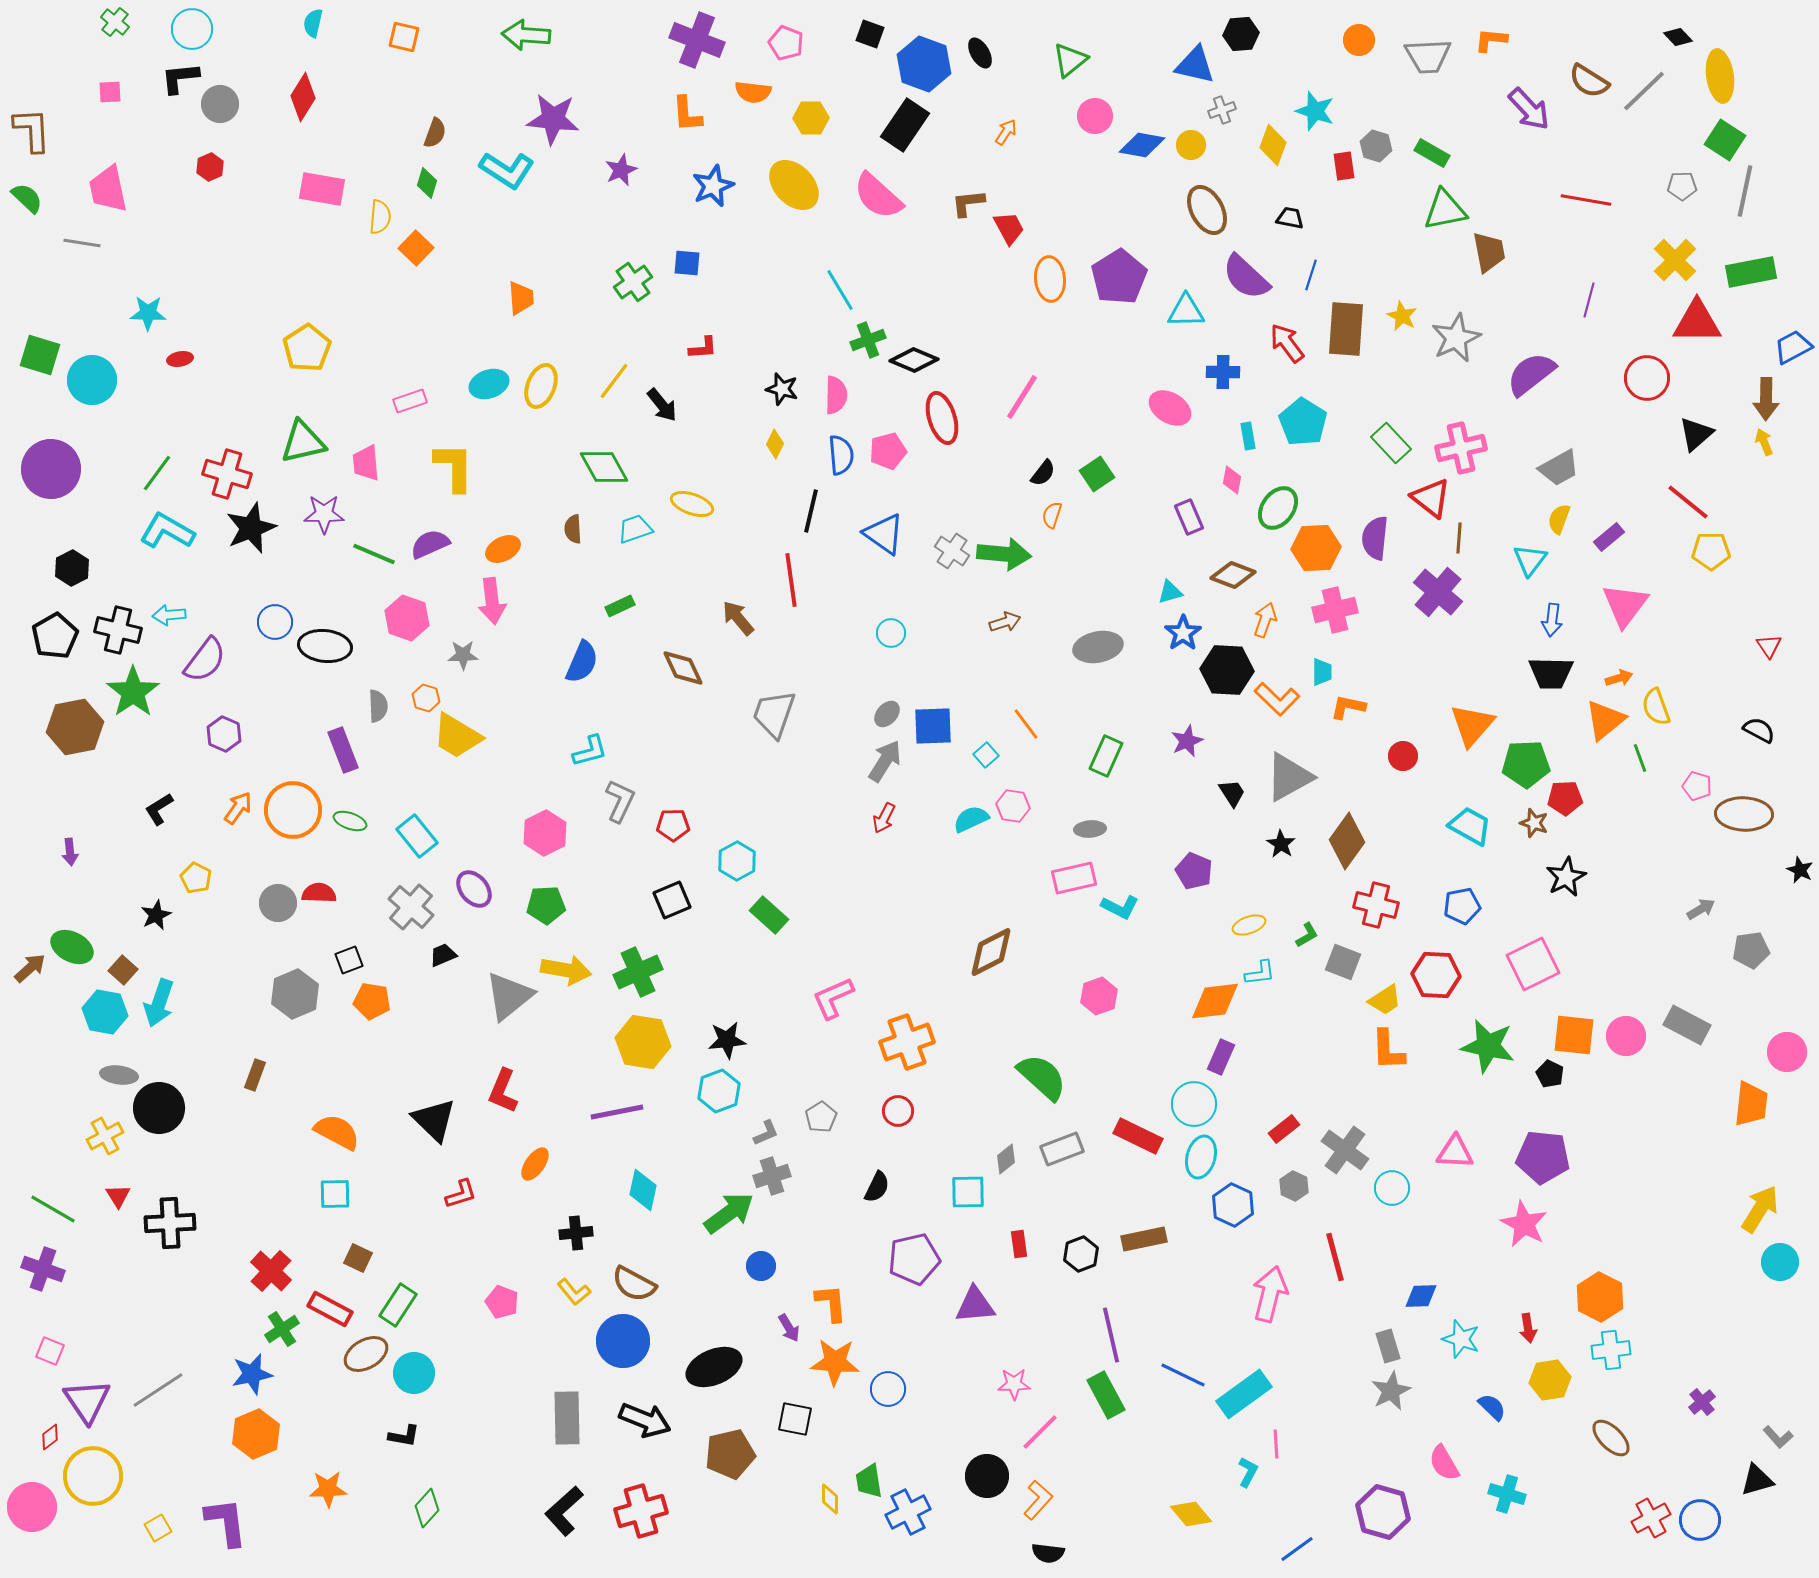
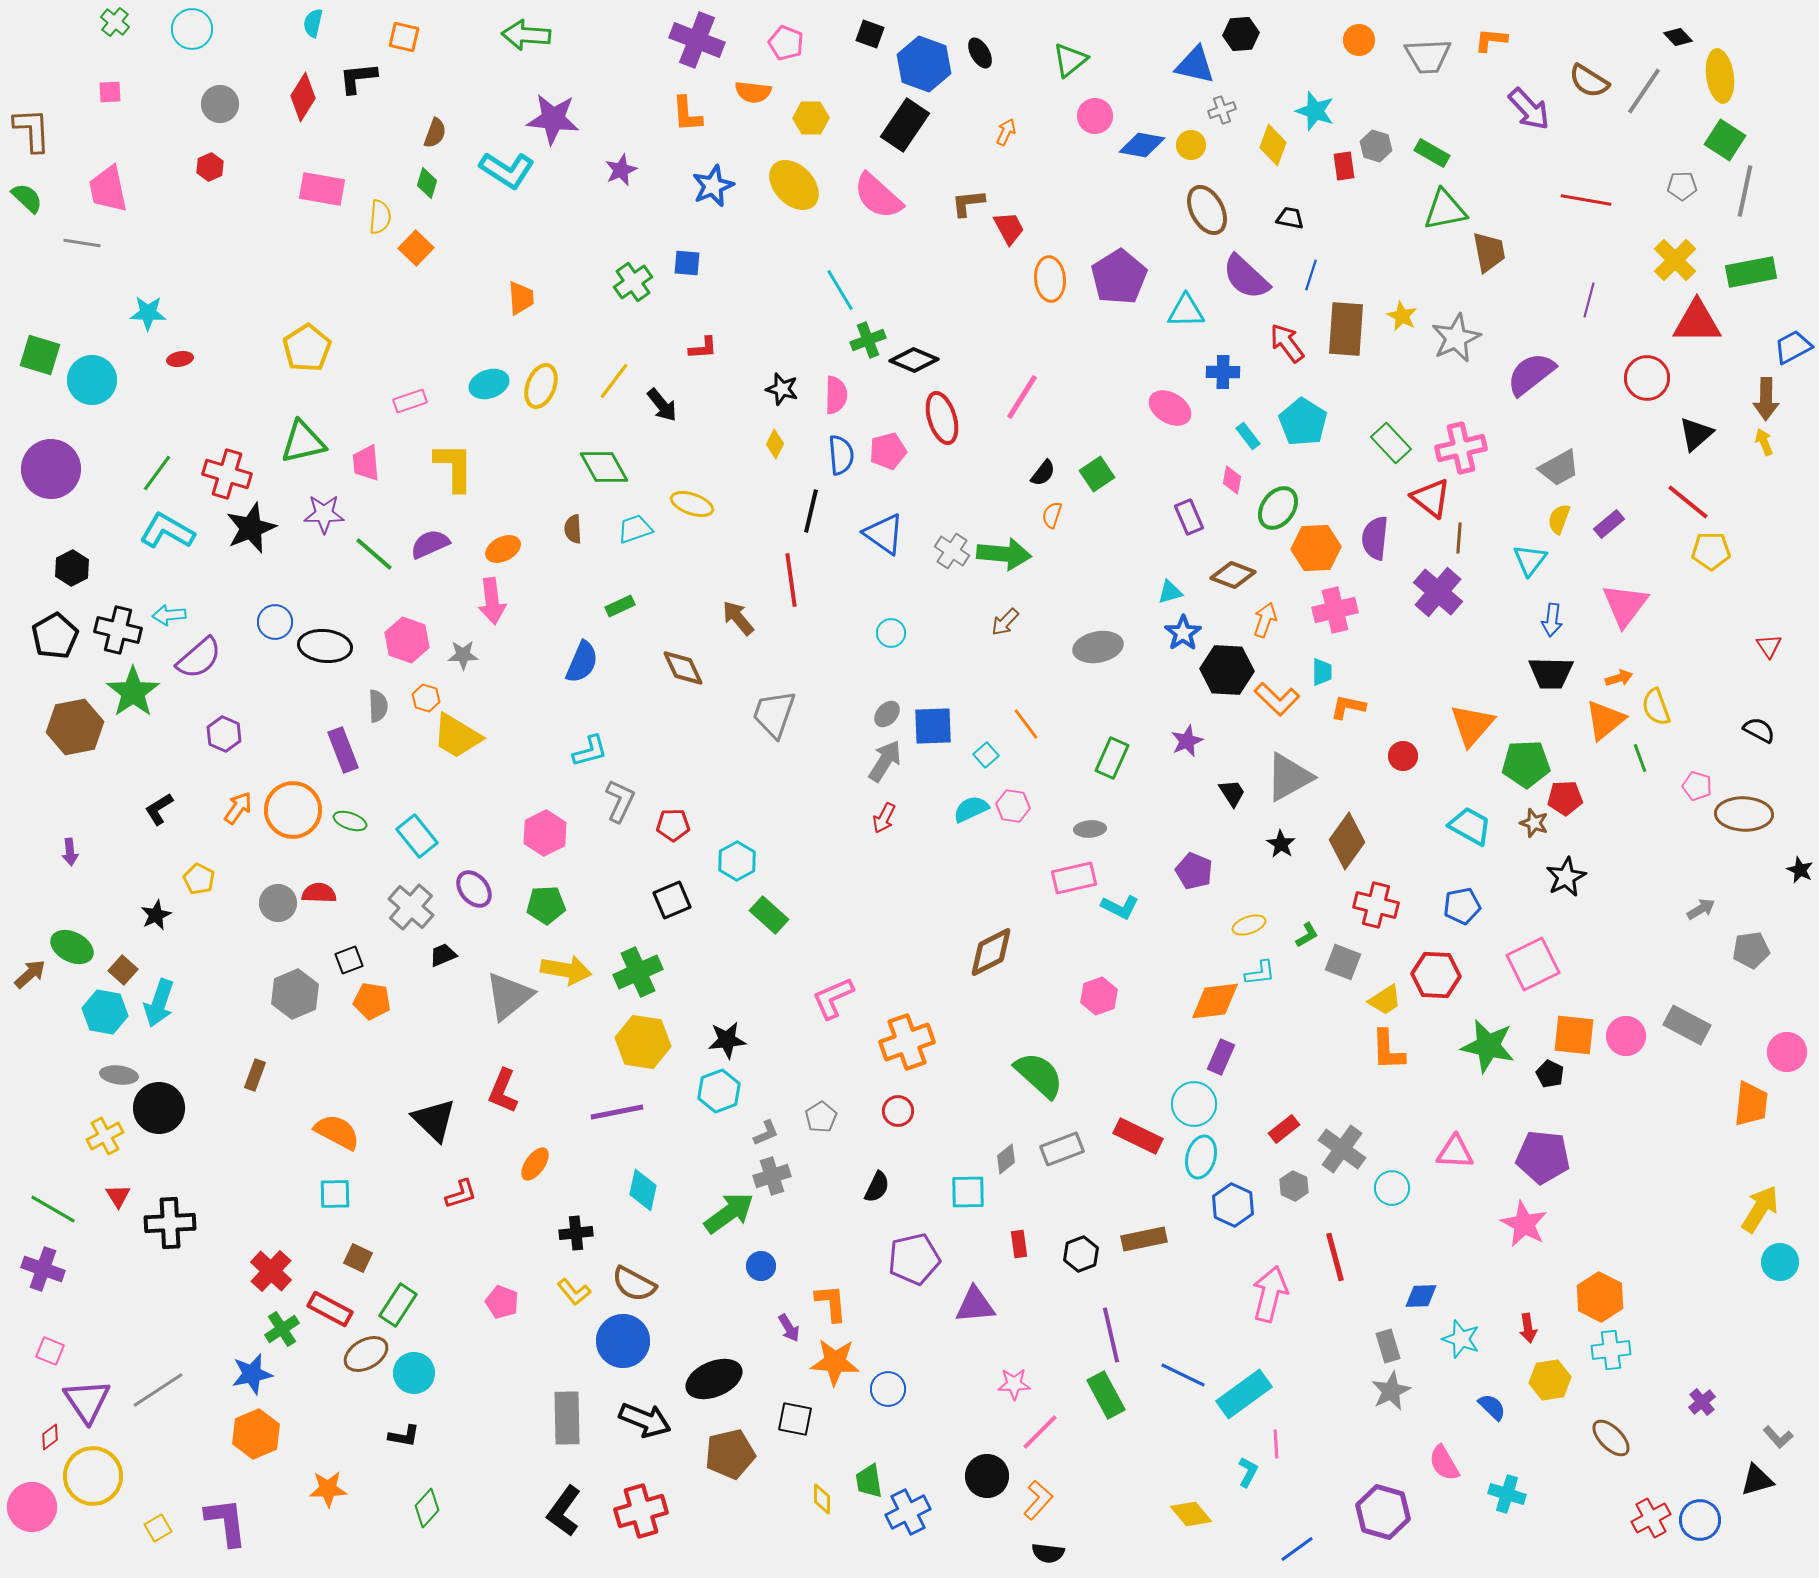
black L-shape at (180, 78): moved 178 px right
gray line at (1644, 91): rotated 12 degrees counterclockwise
orange arrow at (1006, 132): rotated 8 degrees counterclockwise
cyan rectangle at (1248, 436): rotated 28 degrees counterclockwise
purple rectangle at (1609, 537): moved 13 px up
green line at (374, 554): rotated 18 degrees clockwise
pink hexagon at (407, 618): moved 22 px down
brown arrow at (1005, 622): rotated 152 degrees clockwise
purple semicircle at (205, 660): moved 6 px left, 2 px up; rotated 12 degrees clockwise
green rectangle at (1106, 756): moved 6 px right, 2 px down
cyan semicircle at (971, 819): moved 10 px up
yellow pentagon at (196, 878): moved 3 px right, 1 px down
brown arrow at (30, 968): moved 6 px down
green semicircle at (1042, 1077): moved 3 px left, 2 px up
gray cross at (1345, 1150): moved 3 px left, 1 px up
black ellipse at (714, 1367): moved 12 px down
yellow diamond at (830, 1499): moved 8 px left
black L-shape at (564, 1511): rotated 12 degrees counterclockwise
